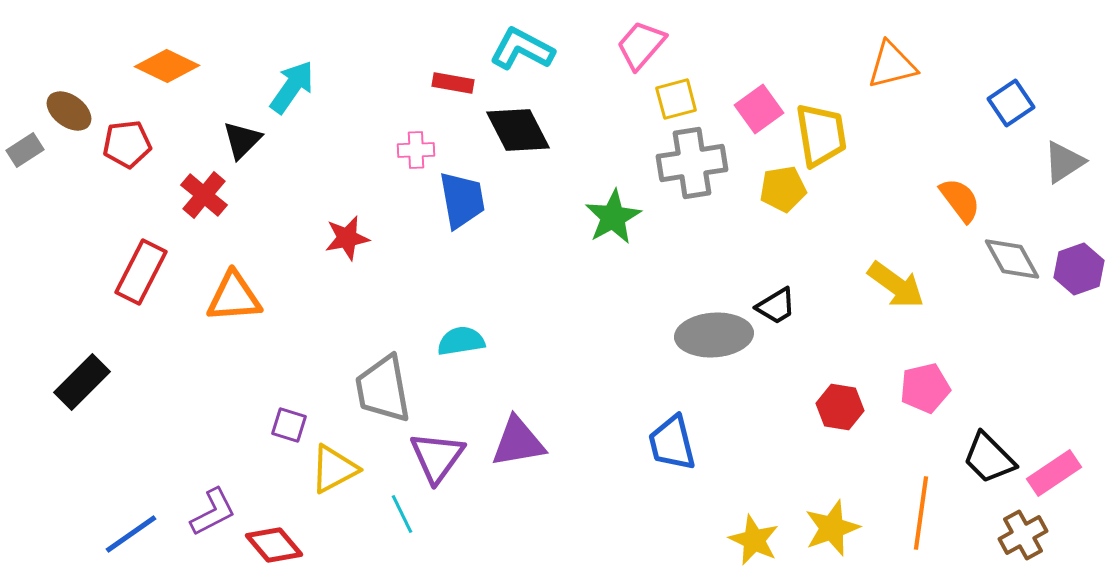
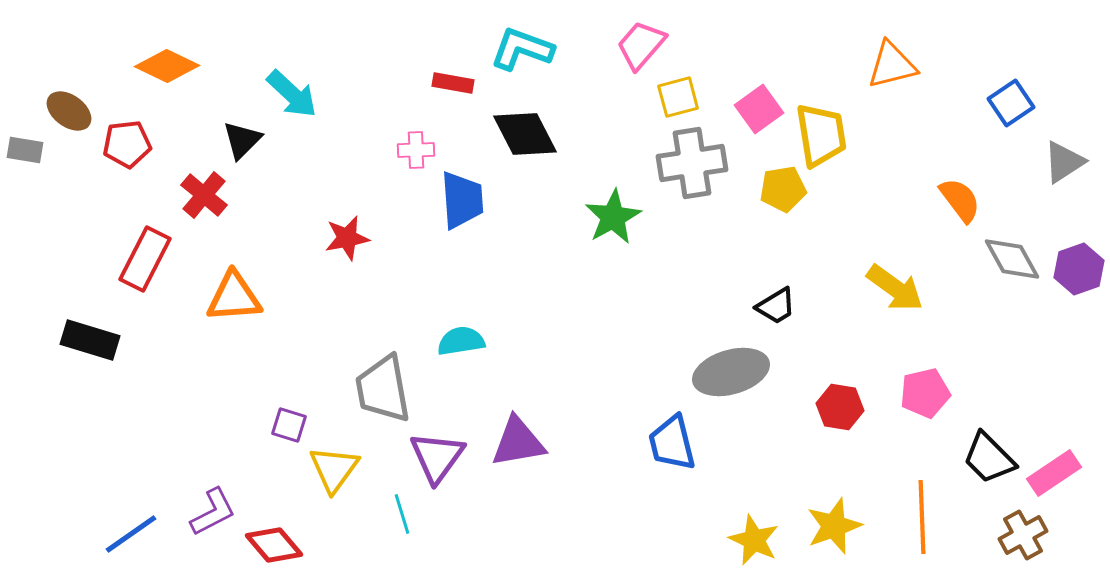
cyan L-shape at (522, 49): rotated 8 degrees counterclockwise
cyan arrow at (292, 87): moved 7 px down; rotated 98 degrees clockwise
yellow square at (676, 99): moved 2 px right, 2 px up
black diamond at (518, 130): moved 7 px right, 4 px down
gray rectangle at (25, 150): rotated 42 degrees clockwise
blue trapezoid at (462, 200): rotated 6 degrees clockwise
red rectangle at (141, 272): moved 4 px right, 13 px up
yellow arrow at (896, 285): moved 1 px left, 3 px down
gray ellipse at (714, 335): moved 17 px right, 37 px down; rotated 12 degrees counterclockwise
black rectangle at (82, 382): moved 8 px right, 42 px up; rotated 62 degrees clockwise
pink pentagon at (925, 388): moved 5 px down
yellow triangle at (334, 469): rotated 26 degrees counterclockwise
orange line at (921, 513): moved 1 px right, 4 px down; rotated 10 degrees counterclockwise
cyan line at (402, 514): rotated 9 degrees clockwise
yellow star at (832, 528): moved 2 px right, 2 px up
